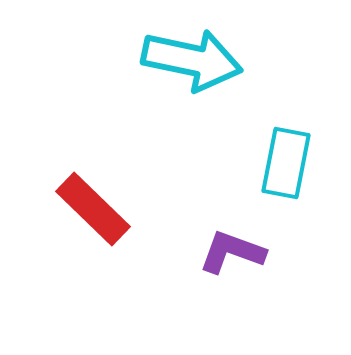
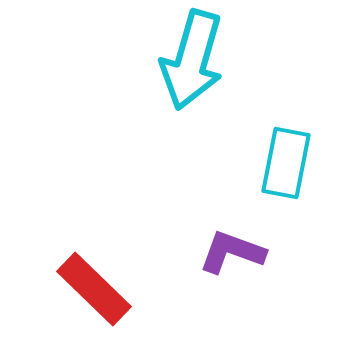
cyan arrow: rotated 94 degrees clockwise
red rectangle: moved 1 px right, 80 px down
